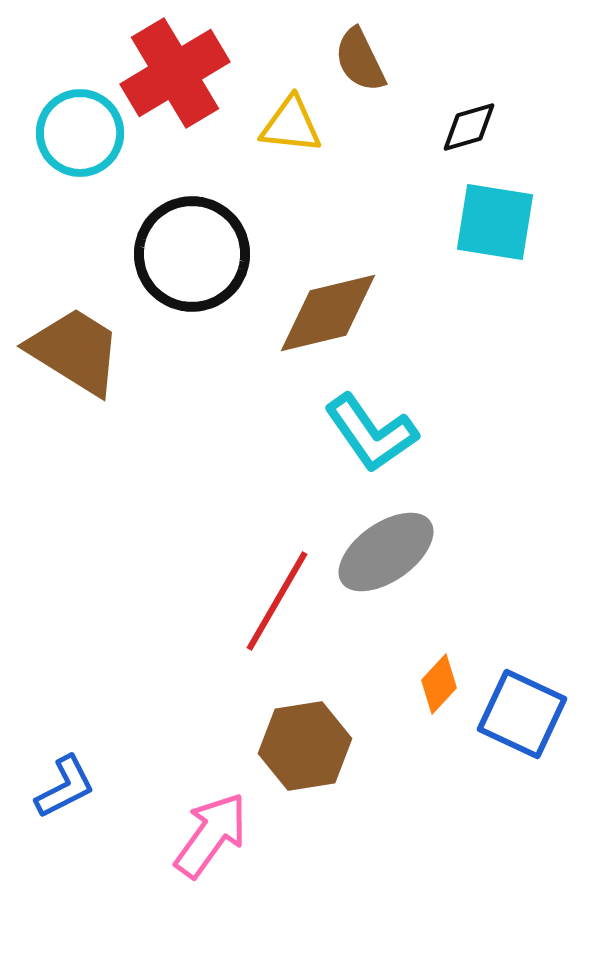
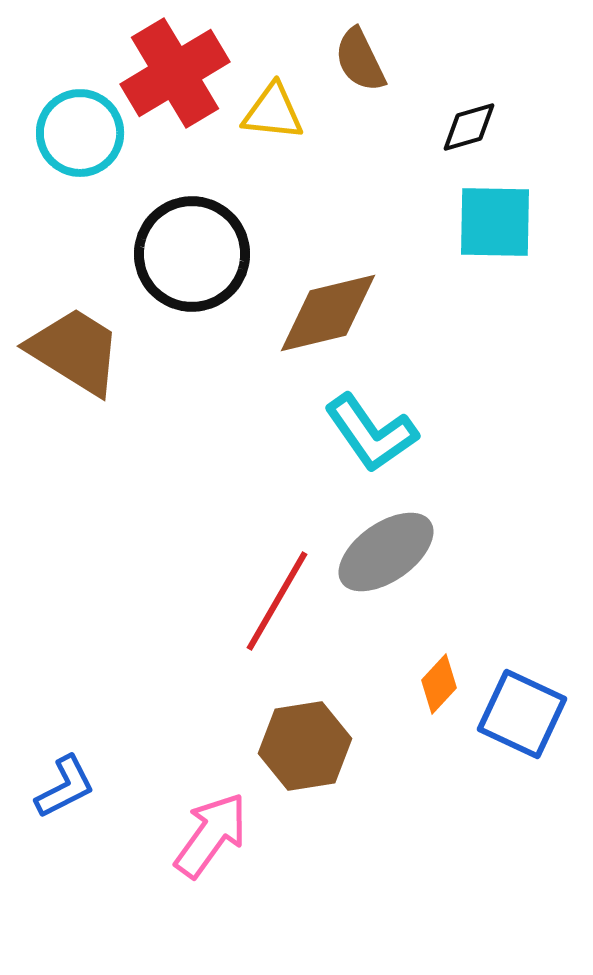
yellow triangle: moved 18 px left, 13 px up
cyan square: rotated 8 degrees counterclockwise
